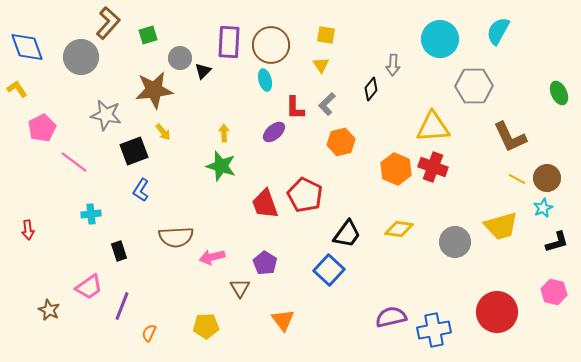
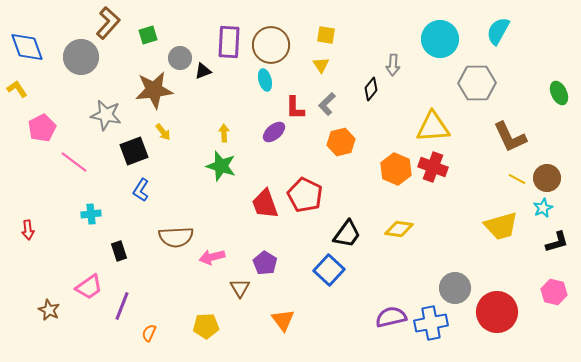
black triangle at (203, 71): rotated 24 degrees clockwise
gray hexagon at (474, 86): moved 3 px right, 3 px up
gray circle at (455, 242): moved 46 px down
blue cross at (434, 330): moved 3 px left, 7 px up
